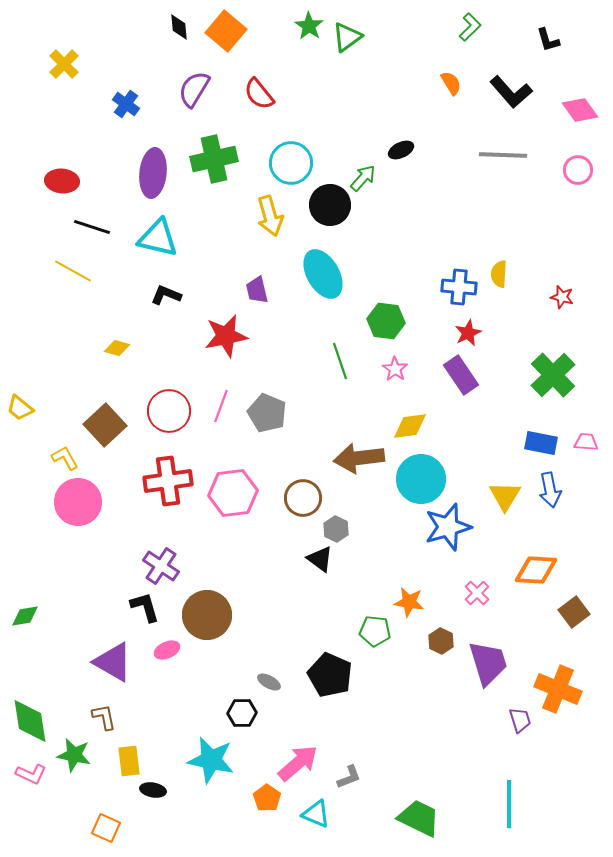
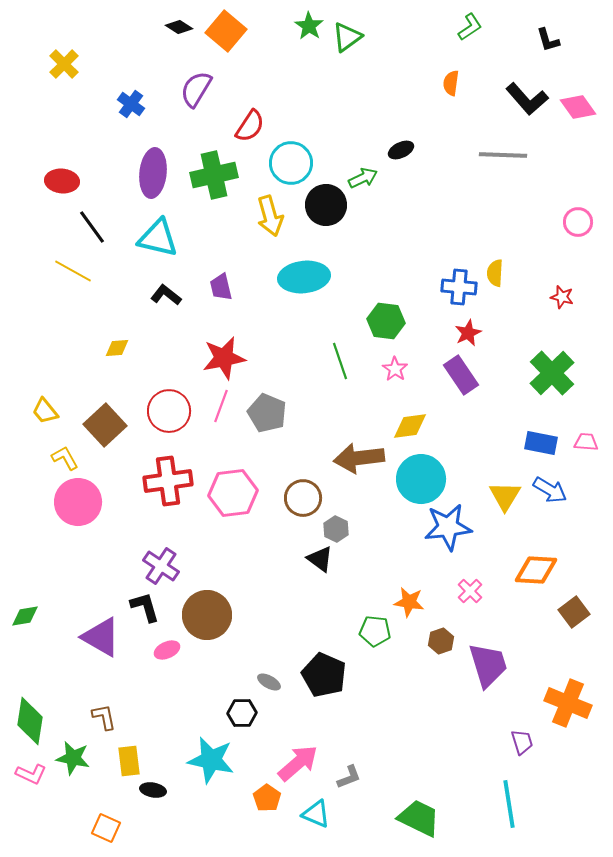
black diamond at (179, 27): rotated 52 degrees counterclockwise
green L-shape at (470, 27): rotated 12 degrees clockwise
orange semicircle at (451, 83): rotated 140 degrees counterclockwise
purple semicircle at (194, 89): moved 2 px right
black L-shape at (511, 92): moved 16 px right, 7 px down
red semicircle at (259, 94): moved 9 px left, 32 px down; rotated 108 degrees counterclockwise
blue cross at (126, 104): moved 5 px right
pink diamond at (580, 110): moved 2 px left, 3 px up
green cross at (214, 159): moved 16 px down
pink circle at (578, 170): moved 52 px down
green arrow at (363, 178): rotated 24 degrees clockwise
black circle at (330, 205): moved 4 px left
black line at (92, 227): rotated 36 degrees clockwise
cyan ellipse at (323, 274): moved 19 px left, 3 px down; rotated 66 degrees counterclockwise
yellow semicircle at (499, 274): moved 4 px left, 1 px up
purple trapezoid at (257, 290): moved 36 px left, 3 px up
black L-shape at (166, 295): rotated 16 degrees clockwise
red star at (226, 336): moved 2 px left, 22 px down
yellow diamond at (117, 348): rotated 20 degrees counterclockwise
green cross at (553, 375): moved 1 px left, 2 px up
yellow trapezoid at (20, 408): moved 25 px right, 3 px down; rotated 12 degrees clockwise
blue arrow at (550, 490): rotated 48 degrees counterclockwise
blue star at (448, 527): rotated 9 degrees clockwise
pink cross at (477, 593): moved 7 px left, 2 px up
brown hexagon at (441, 641): rotated 15 degrees clockwise
purple triangle at (113, 662): moved 12 px left, 25 px up
purple trapezoid at (488, 663): moved 2 px down
black pentagon at (330, 675): moved 6 px left
orange cross at (558, 689): moved 10 px right, 14 px down
purple trapezoid at (520, 720): moved 2 px right, 22 px down
green diamond at (30, 721): rotated 18 degrees clockwise
green star at (74, 755): moved 1 px left, 3 px down
cyan line at (509, 804): rotated 9 degrees counterclockwise
